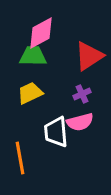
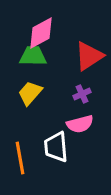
yellow trapezoid: rotated 24 degrees counterclockwise
pink semicircle: moved 2 px down
white trapezoid: moved 15 px down
